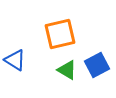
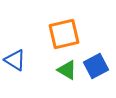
orange square: moved 4 px right
blue square: moved 1 px left, 1 px down
